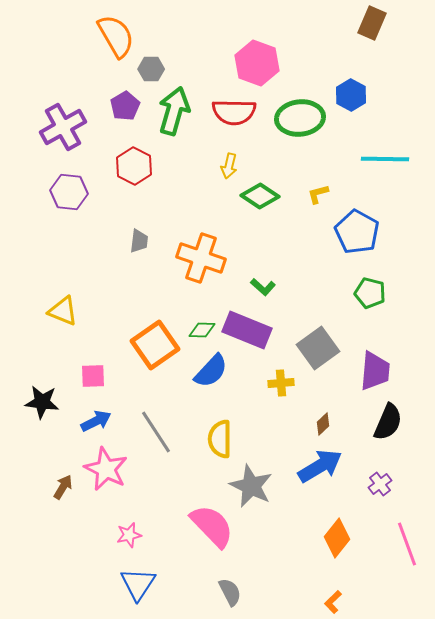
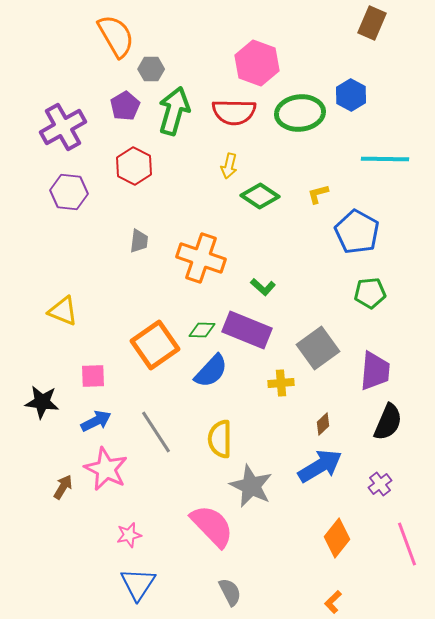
green ellipse at (300, 118): moved 5 px up
green pentagon at (370, 293): rotated 20 degrees counterclockwise
